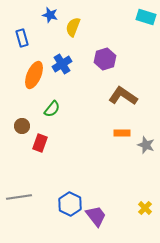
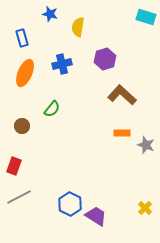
blue star: moved 1 px up
yellow semicircle: moved 5 px right; rotated 12 degrees counterclockwise
blue cross: rotated 18 degrees clockwise
orange ellipse: moved 9 px left, 2 px up
brown L-shape: moved 1 px left, 1 px up; rotated 8 degrees clockwise
red rectangle: moved 26 px left, 23 px down
gray line: rotated 20 degrees counterclockwise
purple trapezoid: rotated 20 degrees counterclockwise
